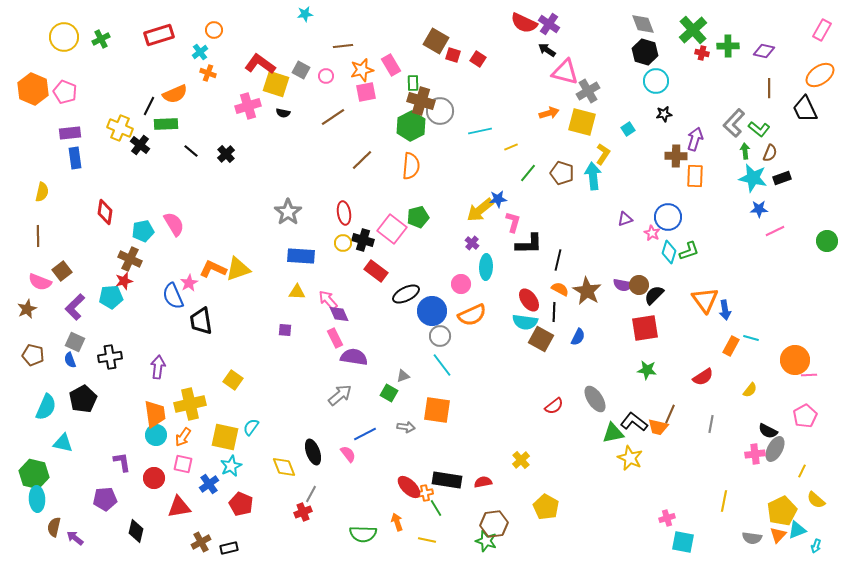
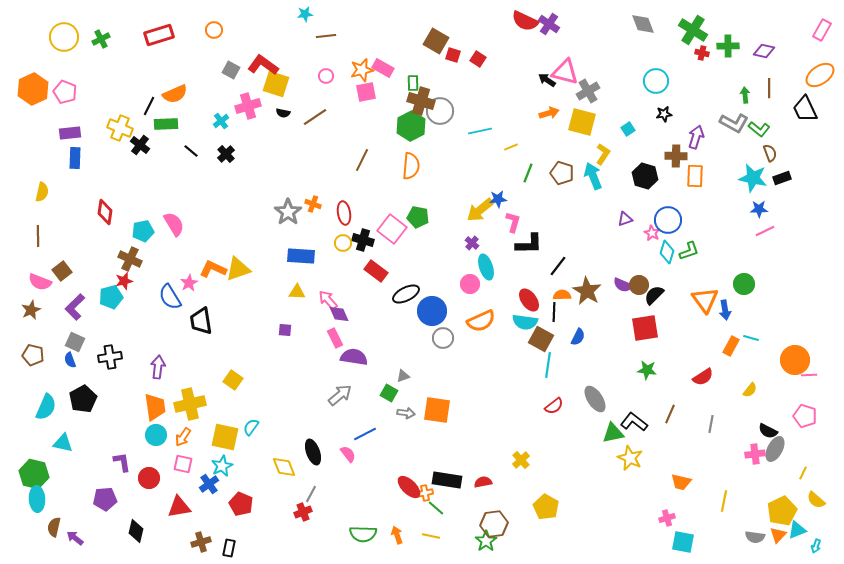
red semicircle at (524, 23): moved 1 px right, 2 px up
green cross at (693, 30): rotated 16 degrees counterclockwise
brown line at (343, 46): moved 17 px left, 10 px up
black arrow at (547, 50): moved 30 px down
cyan cross at (200, 52): moved 21 px right, 69 px down
black hexagon at (645, 52): moved 124 px down
red L-shape at (260, 64): moved 3 px right, 1 px down
pink rectangle at (391, 65): moved 8 px left, 3 px down; rotated 30 degrees counterclockwise
gray square at (301, 70): moved 70 px left
orange cross at (208, 73): moved 105 px right, 131 px down
orange hexagon at (33, 89): rotated 12 degrees clockwise
brown line at (333, 117): moved 18 px left
gray L-shape at (734, 123): rotated 104 degrees counterclockwise
purple arrow at (695, 139): moved 1 px right, 2 px up
green arrow at (745, 151): moved 56 px up
brown semicircle at (770, 153): rotated 42 degrees counterclockwise
blue rectangle at (75, 158): rotated 10 degrees clockwise
brown line at (362, 160): rotated 20 degrees counterclockwise
green line at (528, 173): rotated 18 degrees counterclockwise
cyan arrow at (593, 176): rotated 16 degrees counterclockwise
green pentagon at (418, 217): rotated 25 degrees clockwise
blue circle at (668, 217): moved 3 px down
pink line at (775, 231): moved 10 px left
green circle at (827, 241): moved 83 px left, 43 px down
cyan diamond at (669, 252): moved 2 px left
black line at (558, 260): moved 6 px down; rotated 25 degrees clockwise
cyan ellipse at (486, 267): rotated 20 degrees counterclockwise
pink circle at (461, 284): moved 9 px right
purple semicircle at (623, 285): rotated 12 degrees clockwise
orange semicircle at (560, 289): moved 2 px right, 6 px down; rotated 30 degrees counterclockwise
blue semicircle at (173, 296): moved 3 px left, 1 px down; rotated 8 degrees counterclockwise
cyan pentagon at (111, 297): rotated 10 degrees counterclockwise
brown star at (27, 309): moved 4 px right, 1 px down
orange semicircle at (472, 315): moved 9 px right, 6 px down
gray circle at (440, 336): moved 3 px right, 2 px down
cyan line at (442, 365): moved 106 px right; rotated 45 degrees clockwise
orange trapezoid at (155, 414): moved 7 px up
pink pentagon at (805, 416): rotated 25 degrees counterclockwise
gray arrow at (406, 427): moved 14 px up
orange trapezoid at (658, 427): moved 23 px right, 55 px down
cyan star at (231, 466): moved 9 px left
yellow line at (802, 471): moved 1 px right, 2 px down
red circle at (154, 478): moved 5 px left
green line at (436, 508): rotated 18 degrees counterclockwise
orange arrow at (397, 522): moved 13 px down
gray semicircle at (752, 538): moved 3 px right, 1 px up
yellow line at (427, 540): moved 4 px right, 4 px up
green star at (486, 541): rotated 20 degrees clockwise
brown cross at (201, 542): rotated 12 degrees clockwise
black rectangle at (229, 548): rotated 66 degrees counterclockwise
